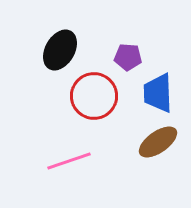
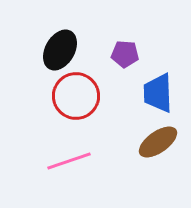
purple pentagon: moved 3 px left, 3 px up
red circle: moved 18 px left
